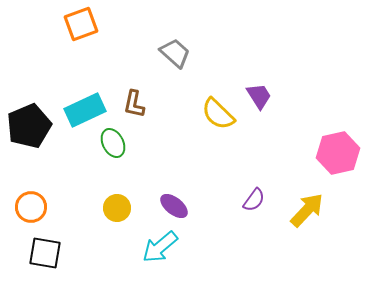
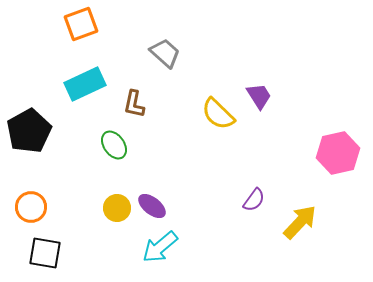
gray trapezoid: moved 10 px left
cyan rectangle: moved 26 px up
black pentagon: moved 5 px down; rotated 6 degrees counterclockwise
green ellipse: moved 1 px right, 2 px down; rotated 8 degrees counterclockwise
purple ellipse: moved 22 px left
yellow arrow: moved 7 px left, 12 px down
